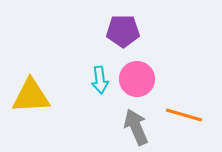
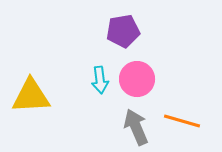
purple pentagon: rotated 8 degrees counterclockwise
orange line: moved 2 px left, 6 px down
